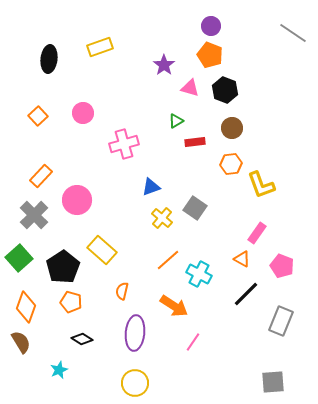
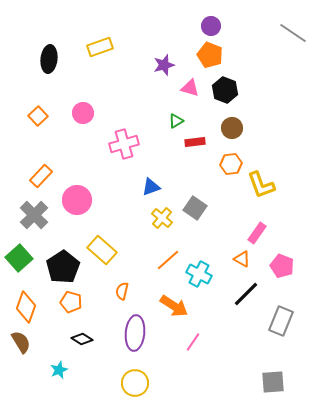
purple star at (164, 65): rotated 20 degrees clockwise
